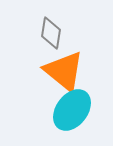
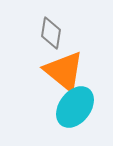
cyan ellipse: moved 3 px right, 3 px up
